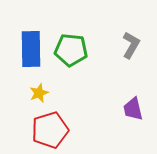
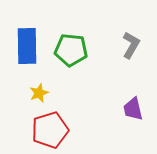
blue rectangle: moved 4 px left, 3 px up
